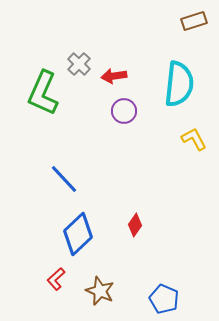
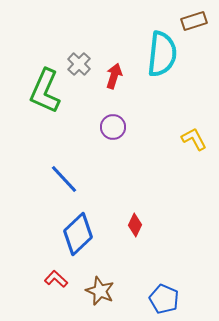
red arrow: rotated 115 degrees clockwise
cyan semicircle: moved 17 px left, 30 px up
green L-shape: moved 2 px right, 2 px up
purple circle: moved 11 px left, 16 px down
red diamond: rotated 10 degrees counterclockwise
red L-shape: rotated 85 degrees clockwise
